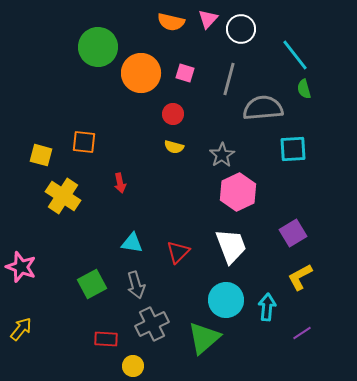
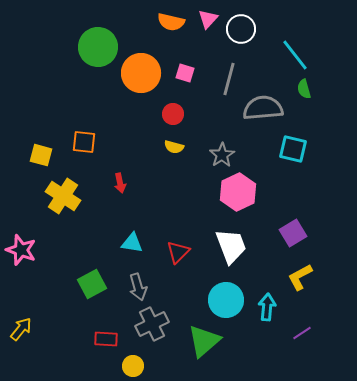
cyan square: rotated 16 degrees clockwise
pink star: moved 17 px up
gray arrow: moved 2 px right, 2 px down
green triangle: moved 3 px down
